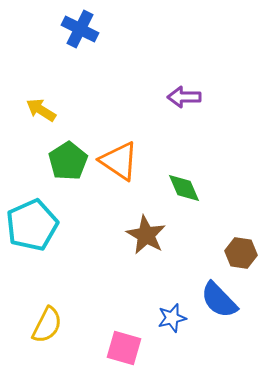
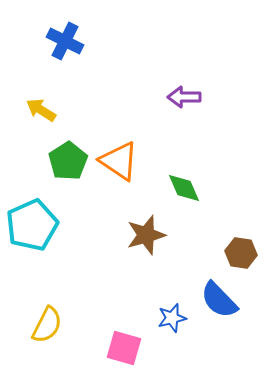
blue cross: moved 15 px left, 12 px down
brown star: rotated 27 degrees clockwise
